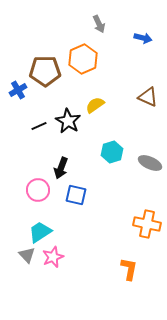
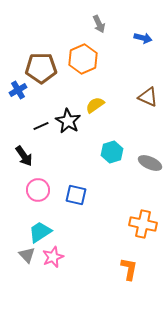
brown pentagon: moved 4 px left, 3 px up
black line: moved 2 px right
black arrow: moved 37 px left, 12 px up; rotated 55 degrees counterclockwise
orange cross: moved 4 px left
